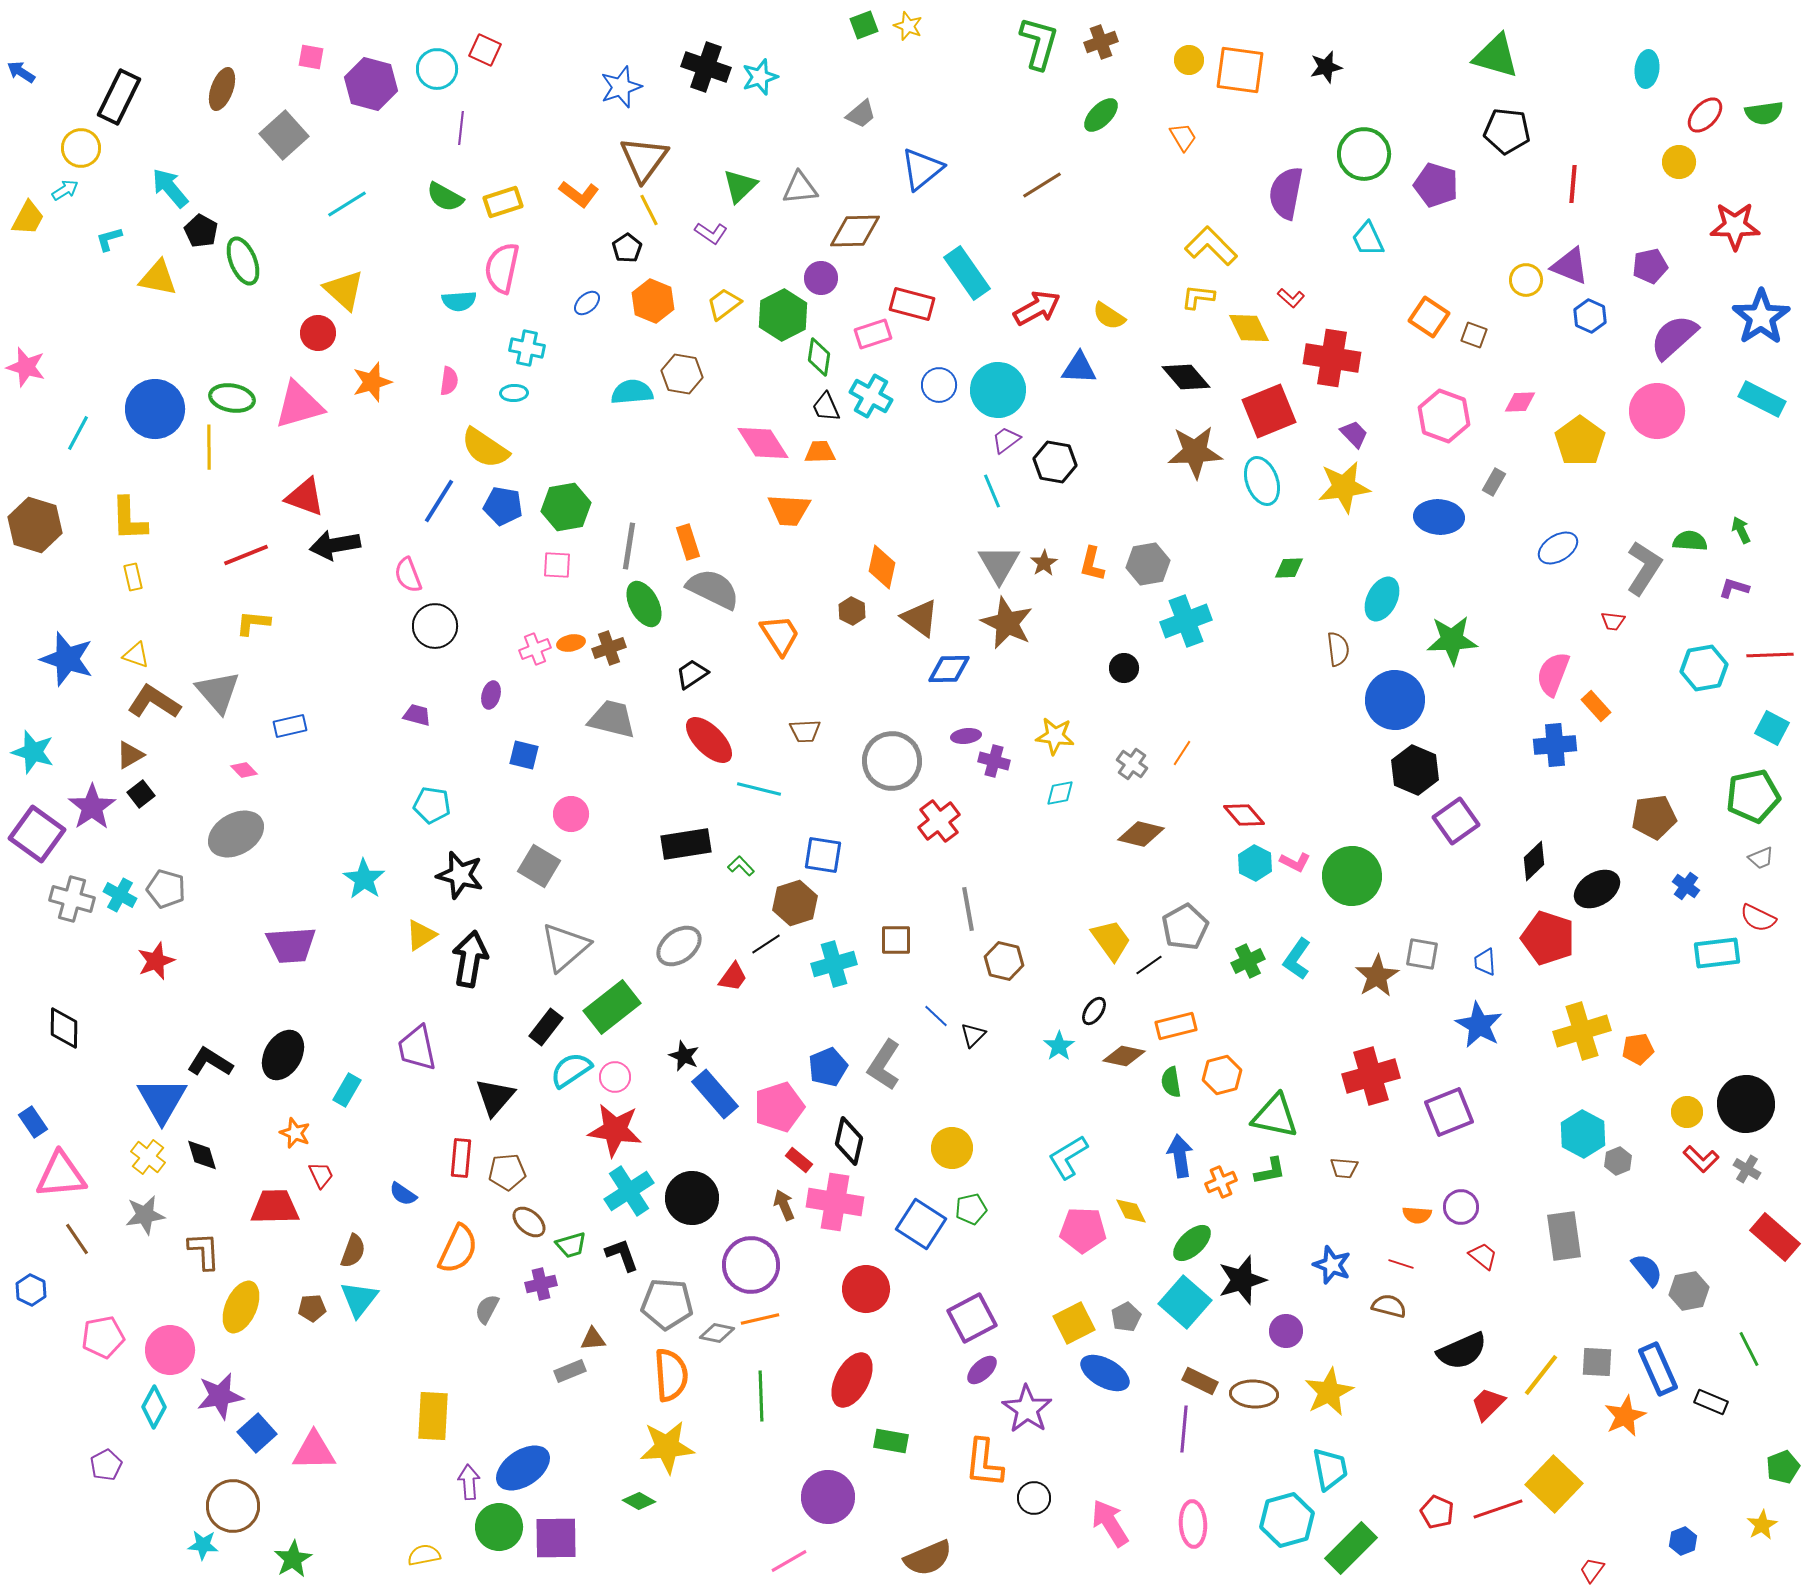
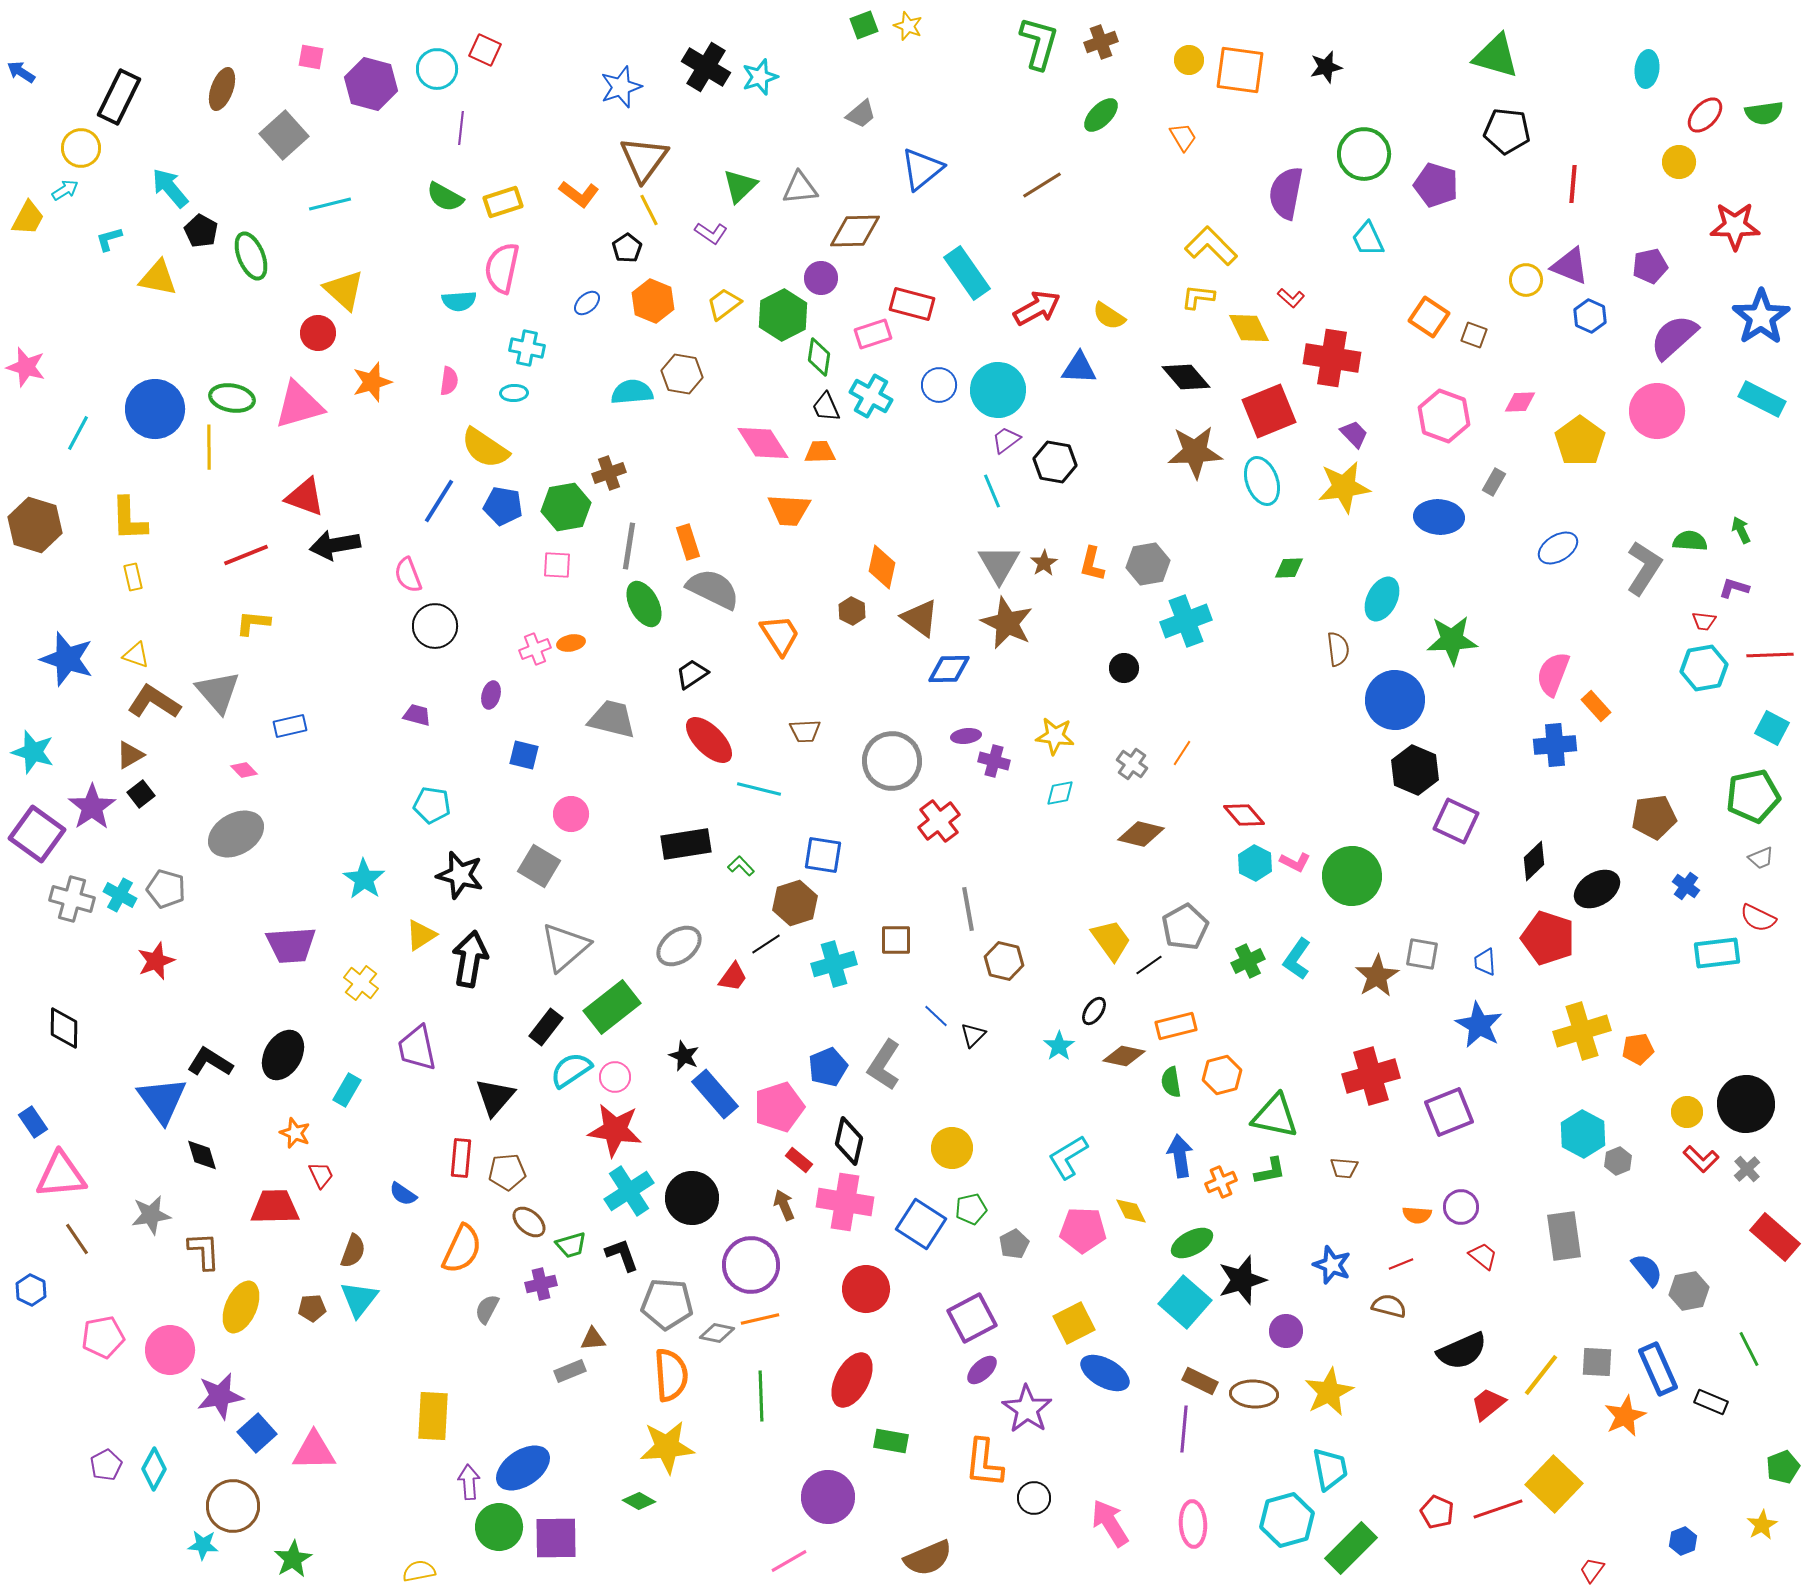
black cross at (706, 67): rotated 12 degrees clockwise
cyan line at (347, 204): moved 17 px left; rotated 18 degrees clockwise
green ellipse at (243, 261): moved 8 px right, 5 px up
red trapezoid at (1613, 621): moved 91 px right
brown cross at (609, 648): moved 175 px up
purple square at (1456, 821): rotated 30 degrees counterclockwise
blue triangle at (162, 1100): rotated 6 degrees counterclockwise
yellow cross at (148, 1157): moved 213 px right, 174 px up
gray cross at (1747, 1169): rotated 16 degrees clockwise
pink cross at (835, 1202): moved 10 px right
gray star at (145, 1215): moved 6 px right
green ellipse at (1192, 1243): rotated 15 degrees clockwise
orange semicircle at (458, 1249): moved 4 px right
red line at (1401, 1264): rotated 40 degrees counterclockwise
gray pentagon at (1126, 1317): moved 112 px left, 73 px up
red trapezoid at (1488, 1404): rotated 6 degrees clockwise
cyan diamond at (154, 1407): moved 62 px down
yellow semicircle at (424, 1555): moved 5 px left, 16 px down
